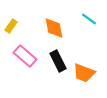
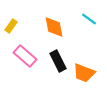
orange diamond: moved 1 px up
